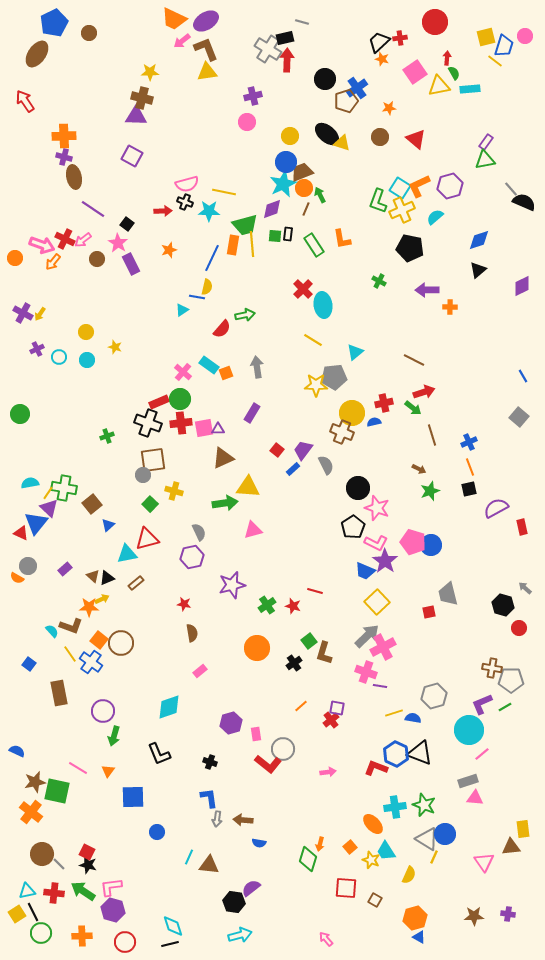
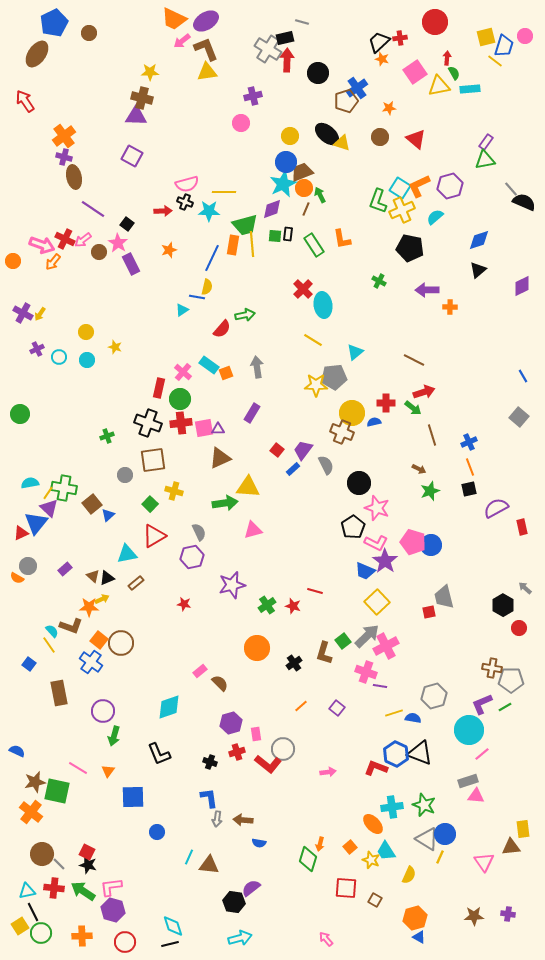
black circle at (325, 79): moved 7 px left, 6 px up
pink circle at (247, 122): moved 6 px left, 1 px down
orange cross at (64, 136): rotated 35 degrees counterclockwise
yellow line at (224, 192): rotated 10 degrees counterclockwise
orange circle at (15, 258): moved 2 px left, 3 px down
brown circle at (97, 259): moved 2 px right, 7 px up
red rectangle at (159, 402): moved 14 px up; rotated 54 degrees counterclockwise
red cross at (384, 403): moved 2 px right; rotated 12 degrees clockwise
brown triangle at (223, 458): moved 3 px left
gray circle at (143, 475): moved 18 px left
black circle at (358, 488): moved 1 px right, 5 px up
blue triangle at (108, 525): moved 10 px up
red triangle at (21, 533): rotated 49 degrees counterclockwise
red triangle at (147, 539): moved 7 px right, 3 px up; rotated 15 degrees counterclockwise
gray trapezoid at (448, 594): moved 4 px left, 3 px down
black hexagon at (503, 605): rotated 15 degrees clockwise
brown semicircle at (192, 633): moved 28 px right, 50 px down; rotated 36 degrees counterclockwise
green square at (309, 641): moved 34 px right
pink cross at (383, 647): moved 3 px right, 1 px up
yellow line at (70, 654): moved 21 px left, 9 px up
purple square at (337, 708): rotated 28 degrees clockwise
red cross at (331, 720): moved 94 px left, 32 px down; rotated 21 degrees clockwise
pink triangle at (475, 798): moved 1 px right, 2 px up
cyan cross at (395, 807): moved 3 px left
yellow line at (434, 857): moved 6 px right
red cross at (54, 893): moved 5 px up
yellow square at (17, 914): moved 3 px right, 12 px down
cyan arrow at (240, 935): moved 3 px down
